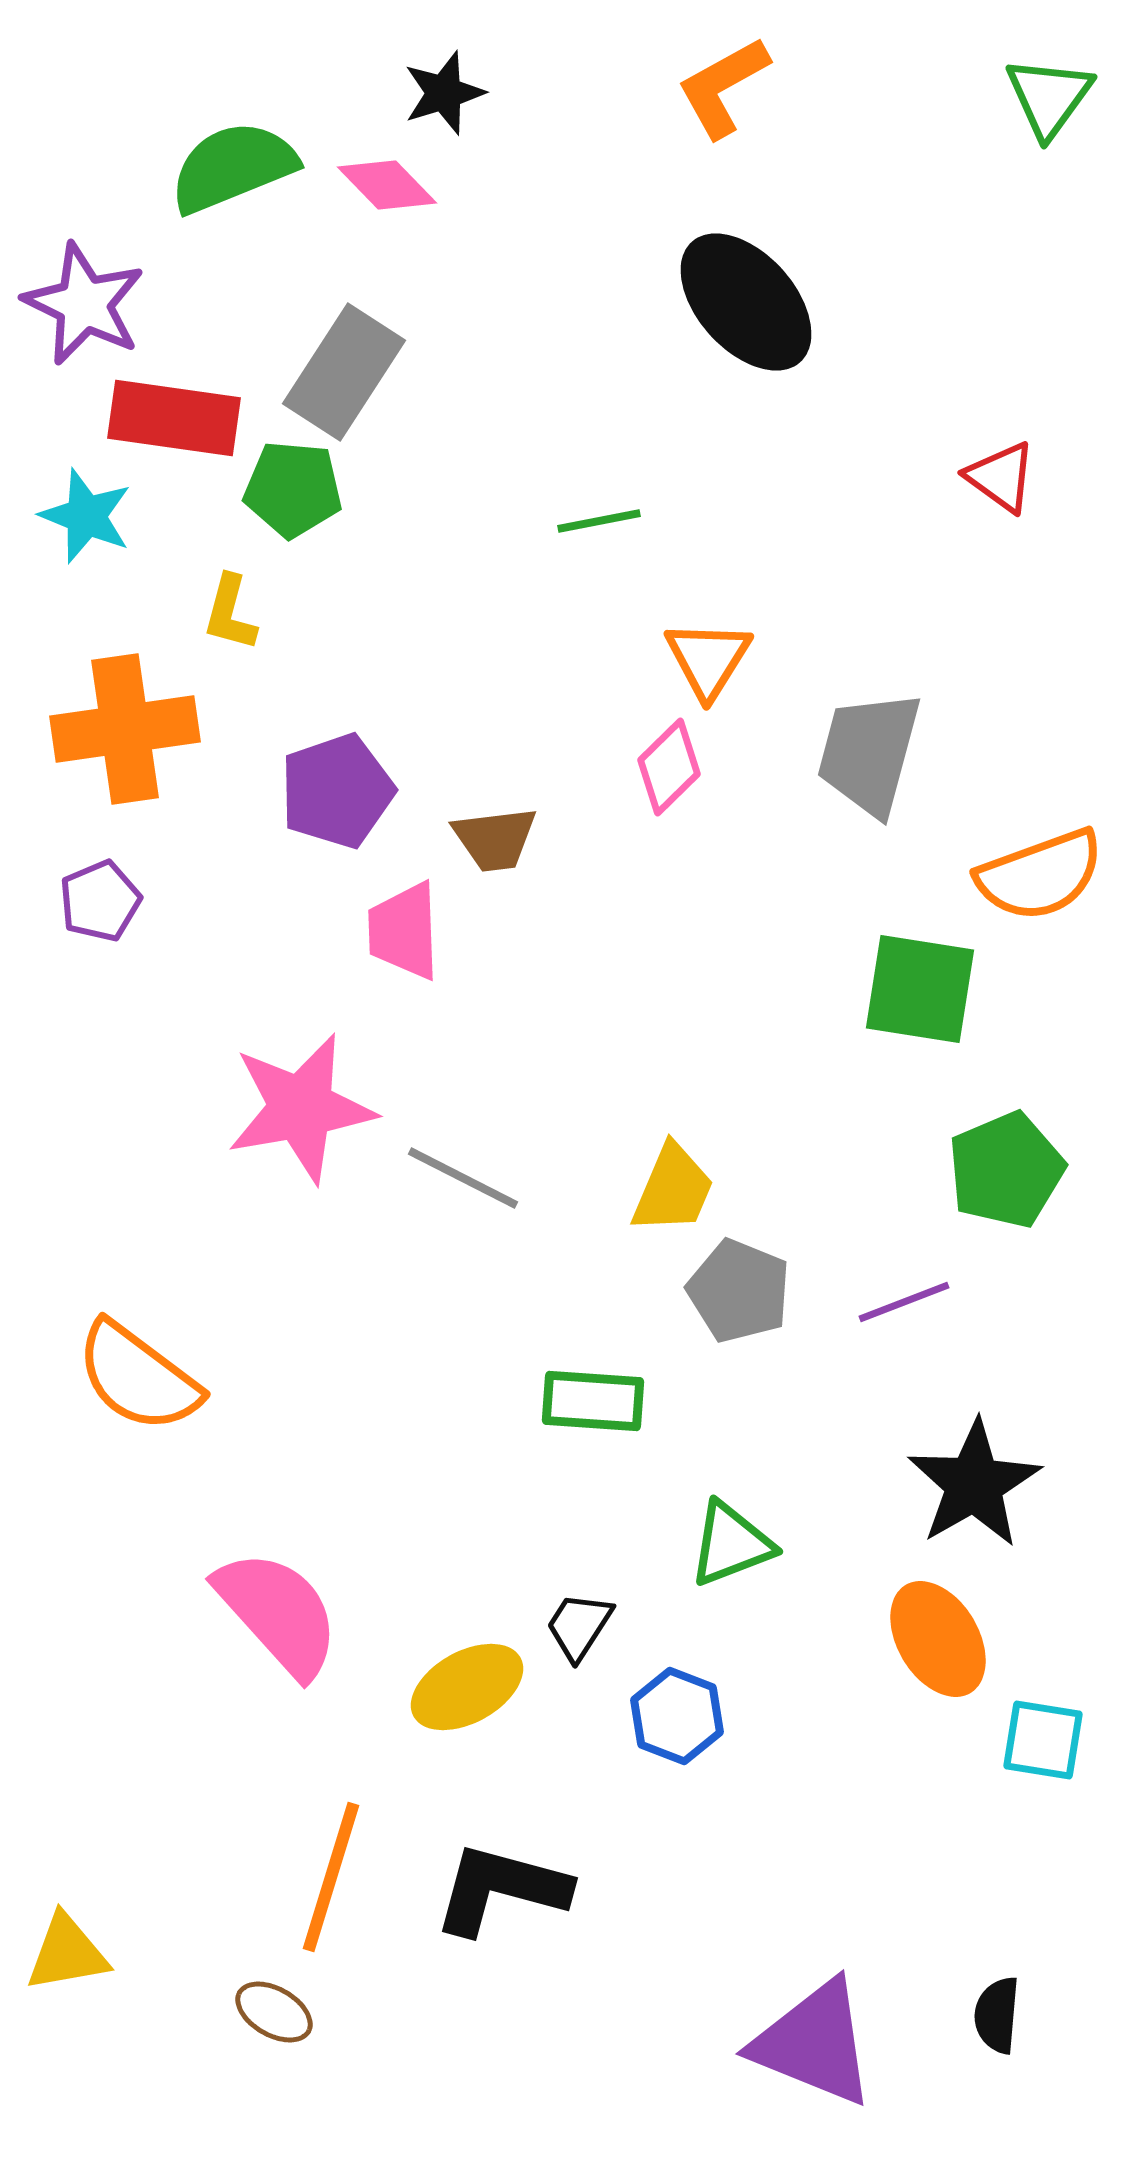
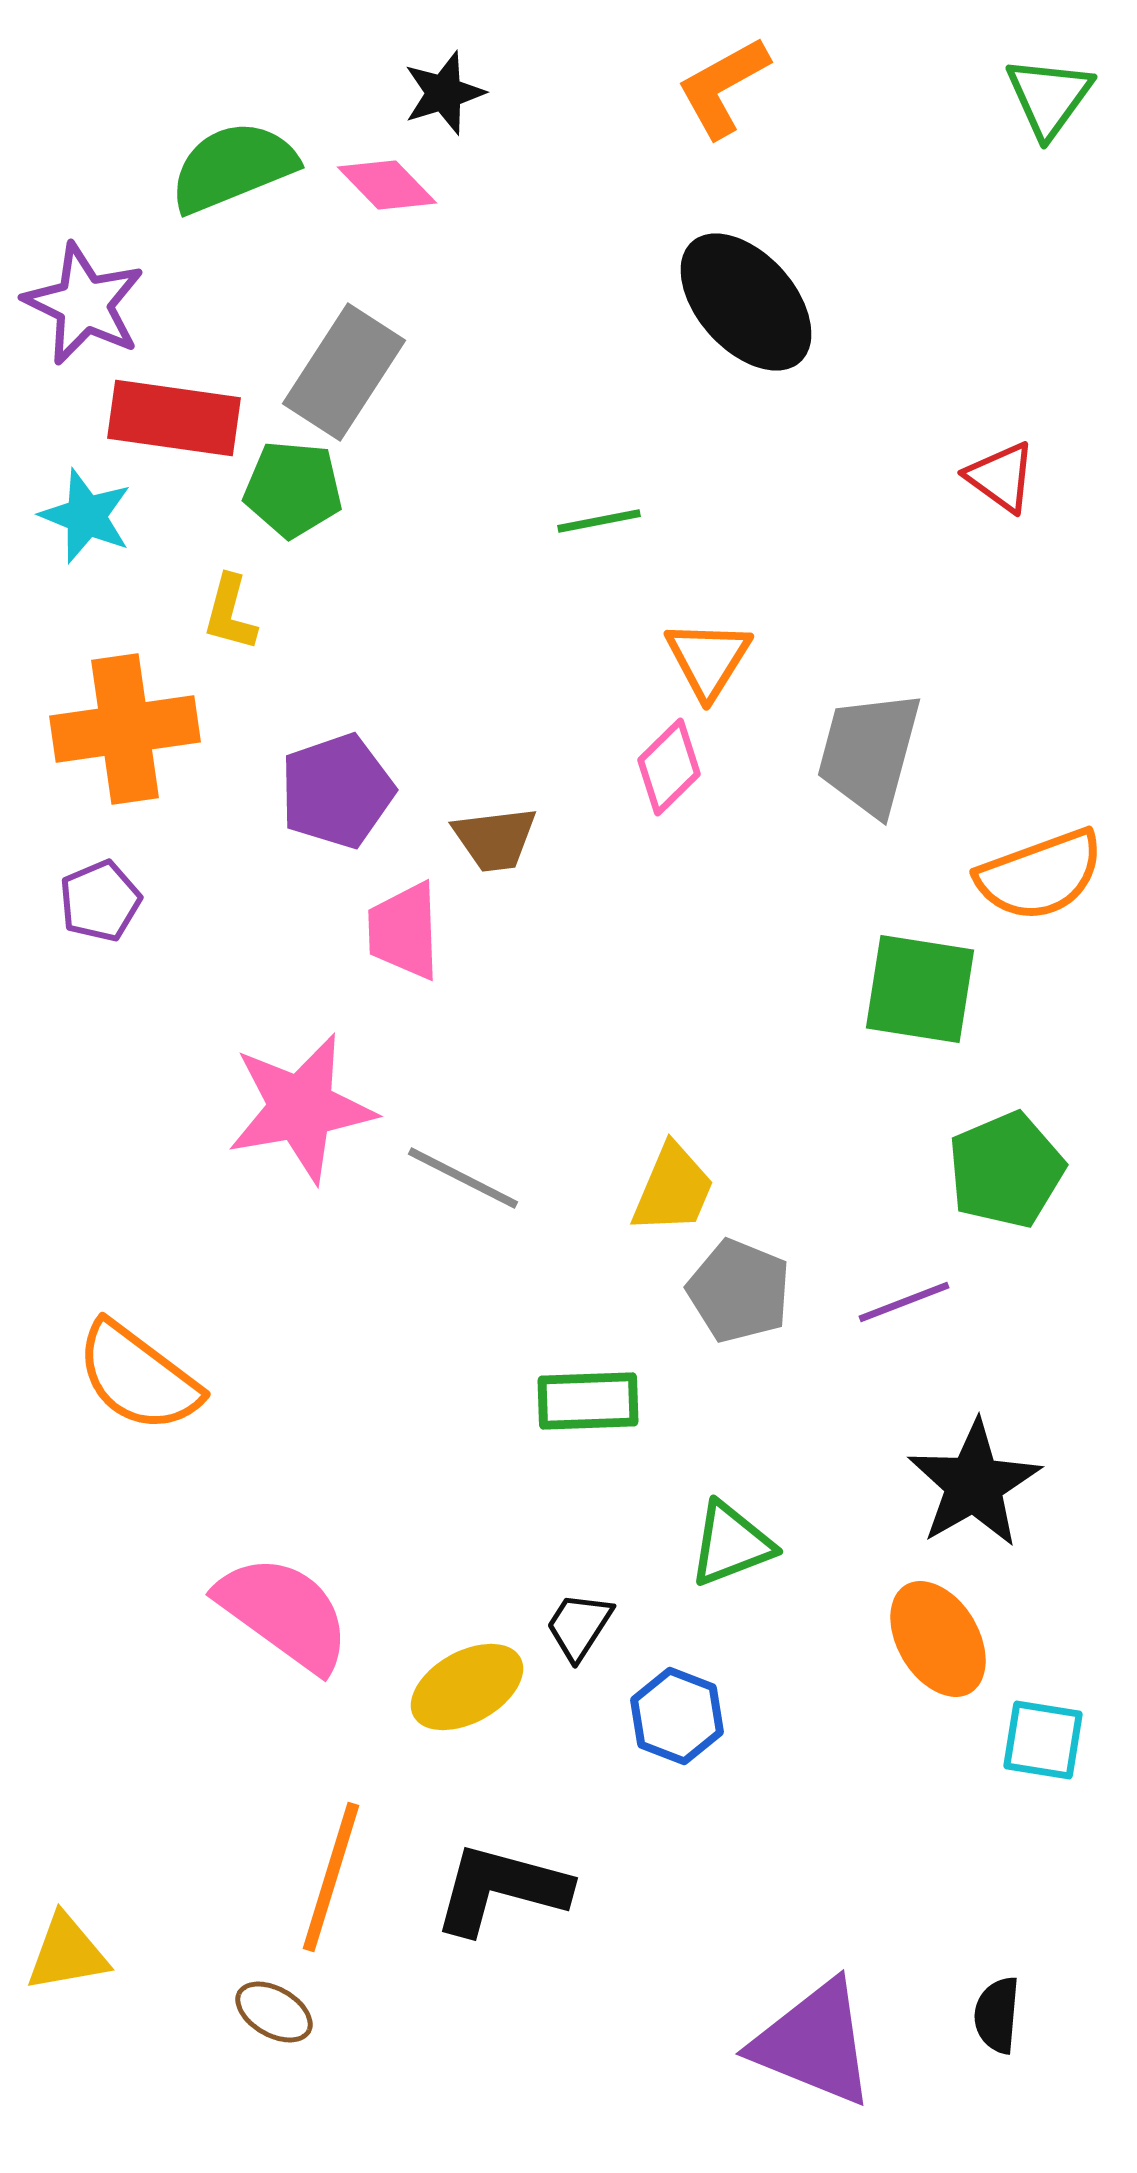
green rectangle at (593, 1401): moved 5 px left; rotated 6 degrees counterclockwise
pink semicircle at (278, 1613): moved 6 px right; rotated 12 degrees counterclockwise
